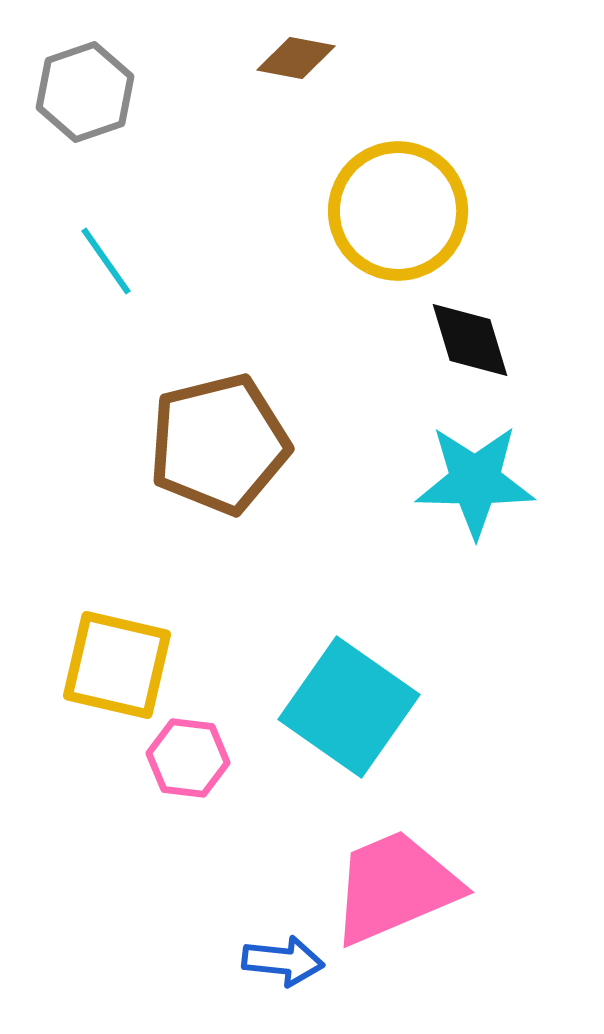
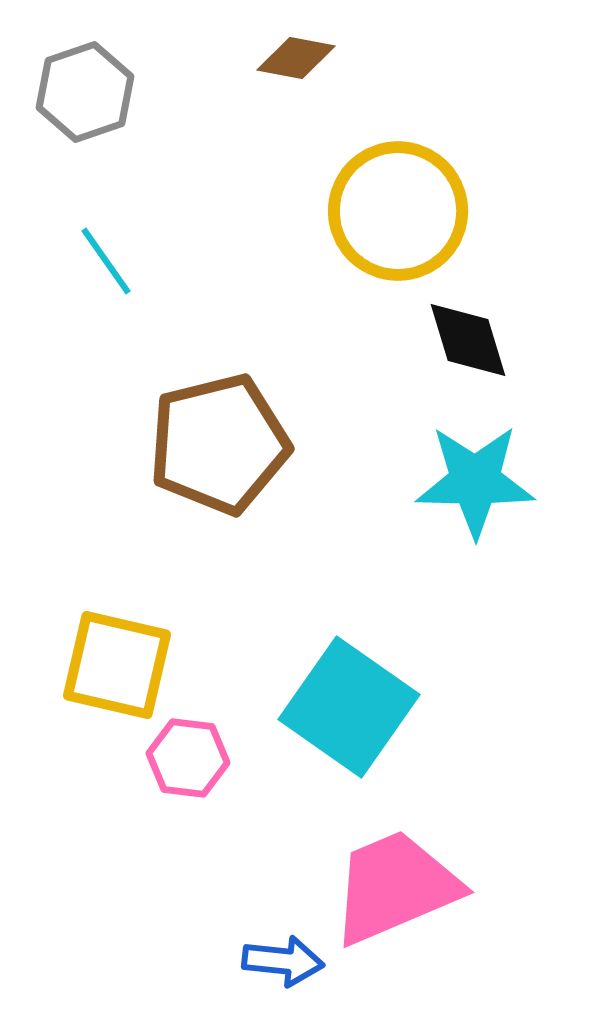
black diamond: moved 2 px left
